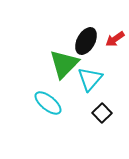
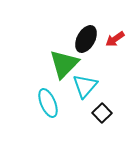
black ellipse: moved 2 px up
cyan triangle: moved 5 px left, 7 px down
cyan ellipse: rotated 28 degrees clockwise
